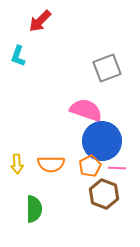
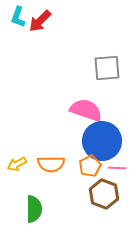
cyan L-shape: moved 39 px up
gray square: rotated 16 degrees clockwise
yellow arrow: rotated 66 degrees clockwise
